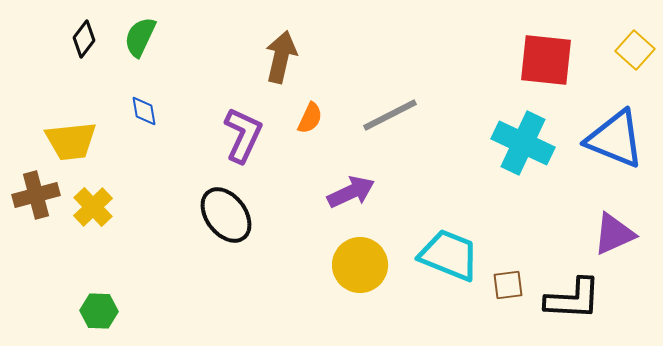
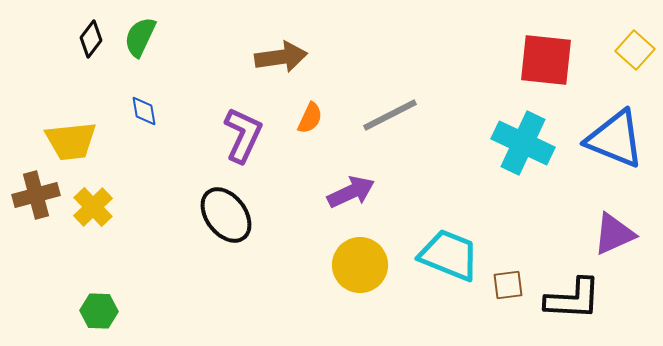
black diamond: moved 7 px right
brown arrow: rotated 69 degrees clockwise
